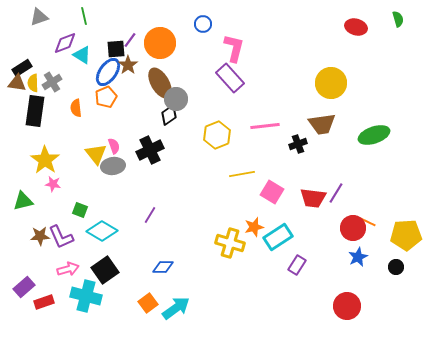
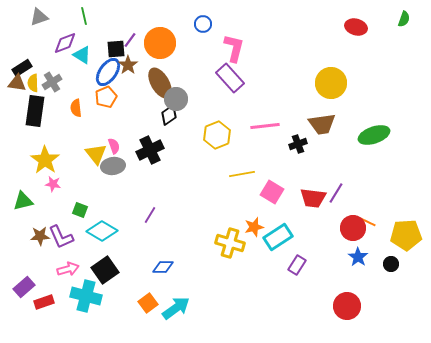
green semicircle at (398, 19): moved 6 px right; rotated 35 degrees clockwise
blue star at (358, 257): rotated 12 degrees counterclockwise
black circle at (396, 267): moved 5 px left, 3 px up
